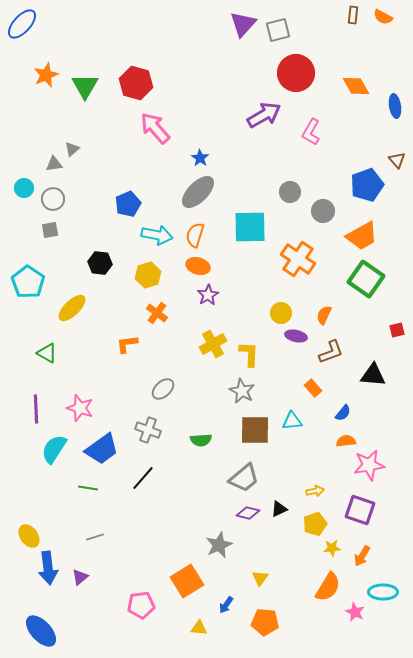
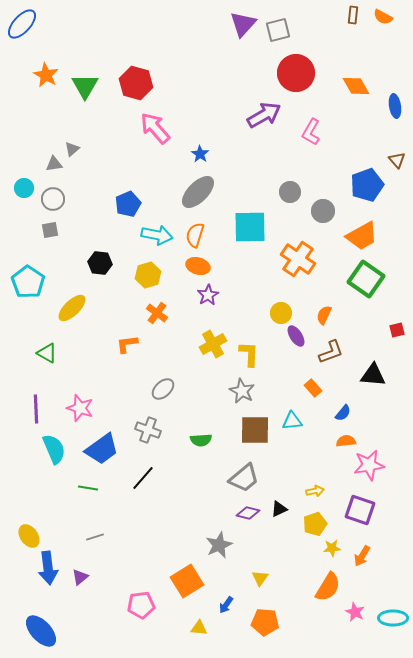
orange star at (46, 75): rotated 20 degrees counterclockwise
blue star at (200, 158): moved 4 px up
purple ellipse at (296, 336): rotated 45 degrees clockwise
cyan semicircle at (54, 449): rotated 124 degrees clockwise
cyan ellipse at (383, 592): moved 10 px right, 26 px down
